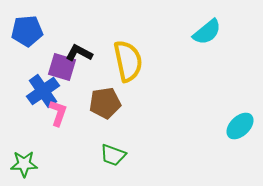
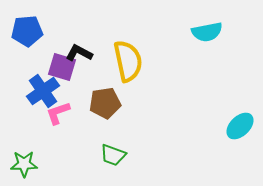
cyan semicircle: rotated 28 degrees clockwise
pink L-shape: rotated 128 degrees counterclockwise
